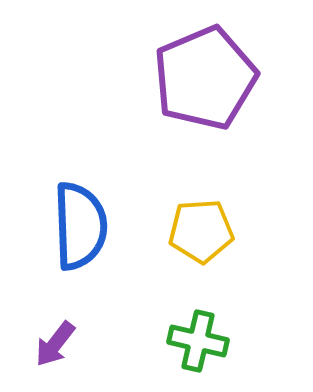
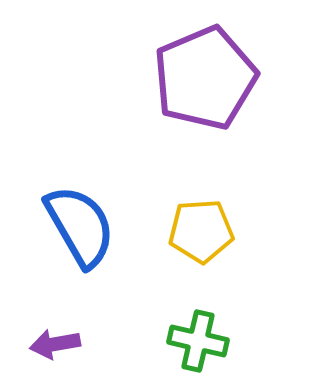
blue semicircle: rotated 28 degrees counterclockwise
purple arrow: rotated 42 degrees clockwise
